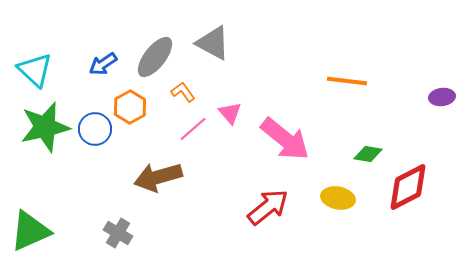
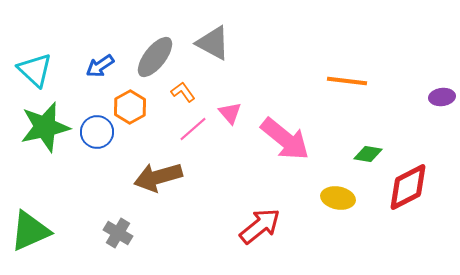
blue arrow: moved 3 px left, 2 px down
blue circle: moved 2 px right, 3 px down
red arrow: moved 8 px left, 19 px down
